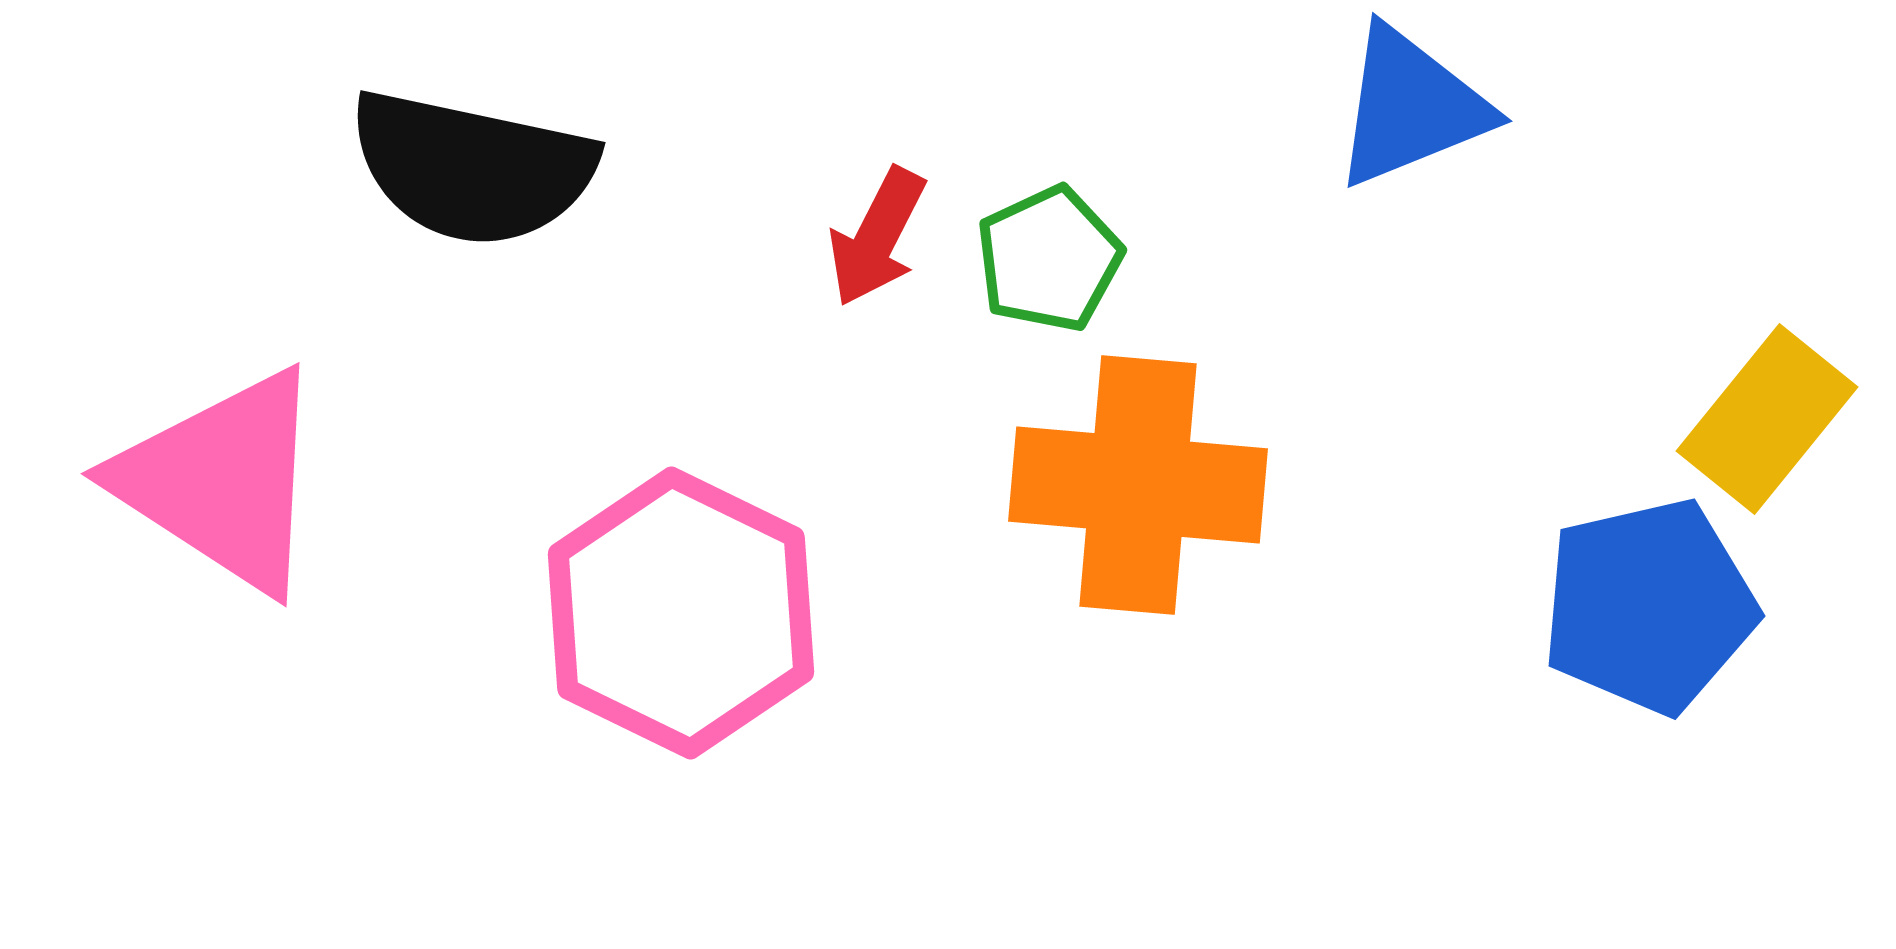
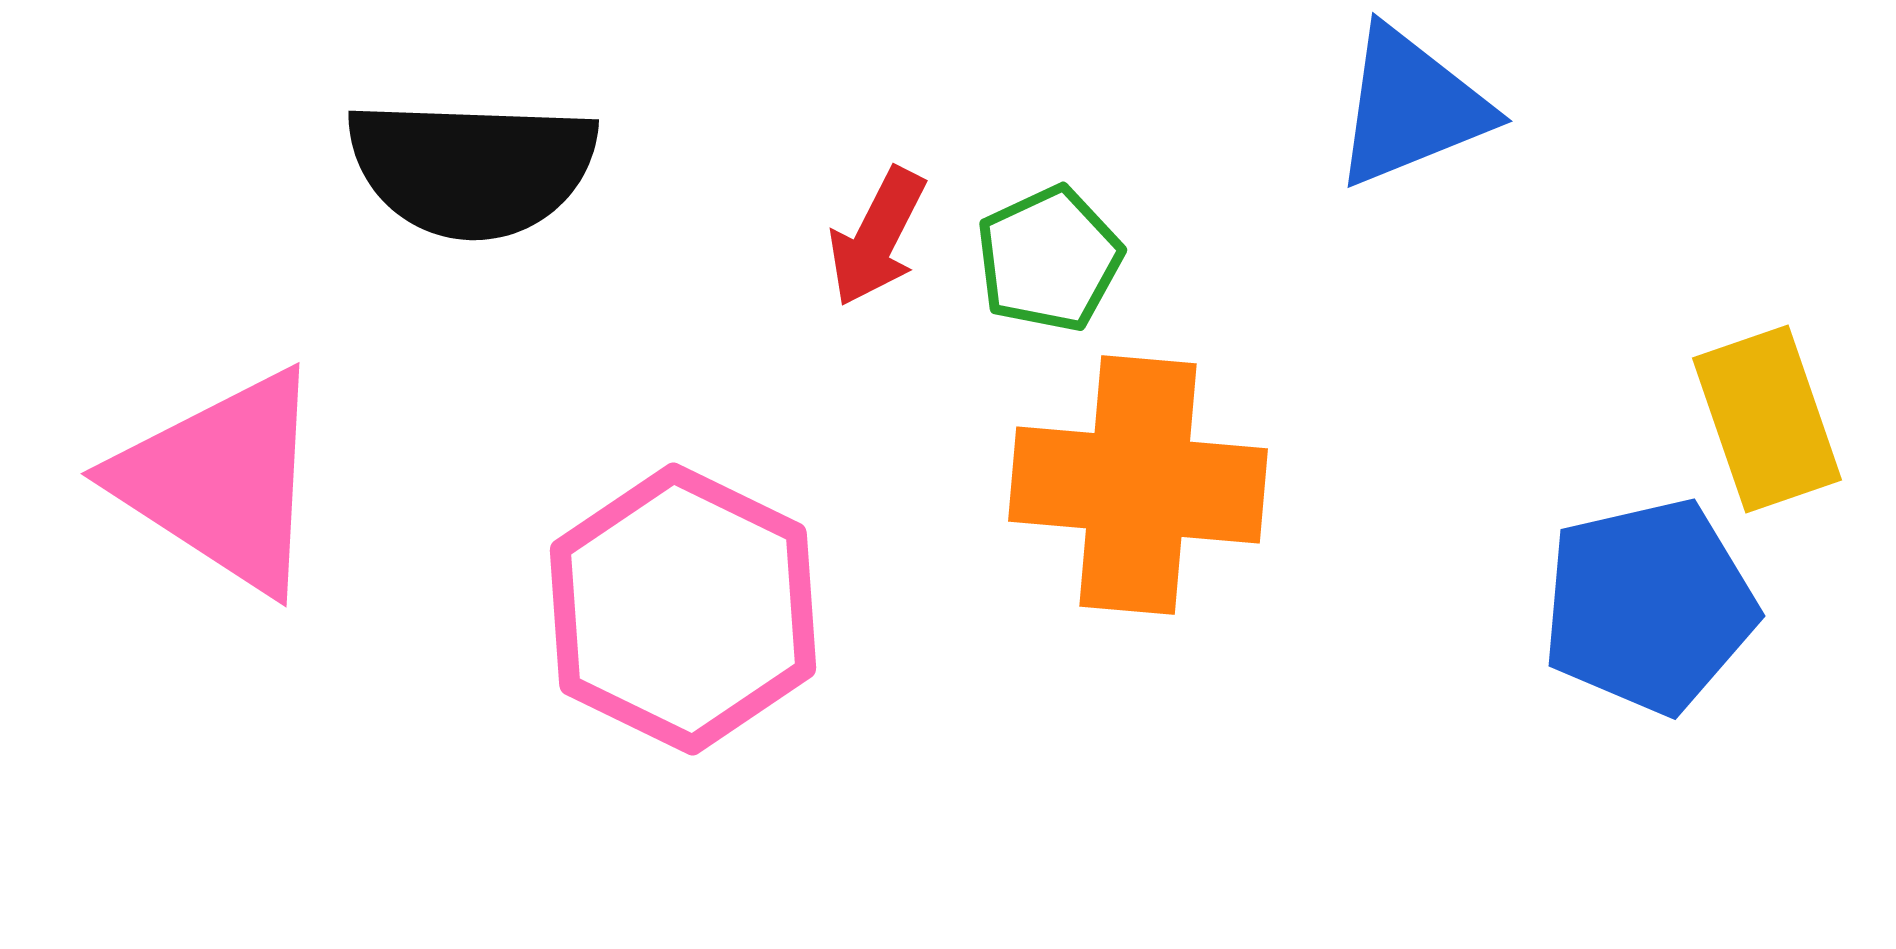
black semicircle: rotated 10 degrees counterclockwise
yellow rectangle: rotated 58 degrees counterclockwise
pink hexagon: moved 2 px right, 4 px up
